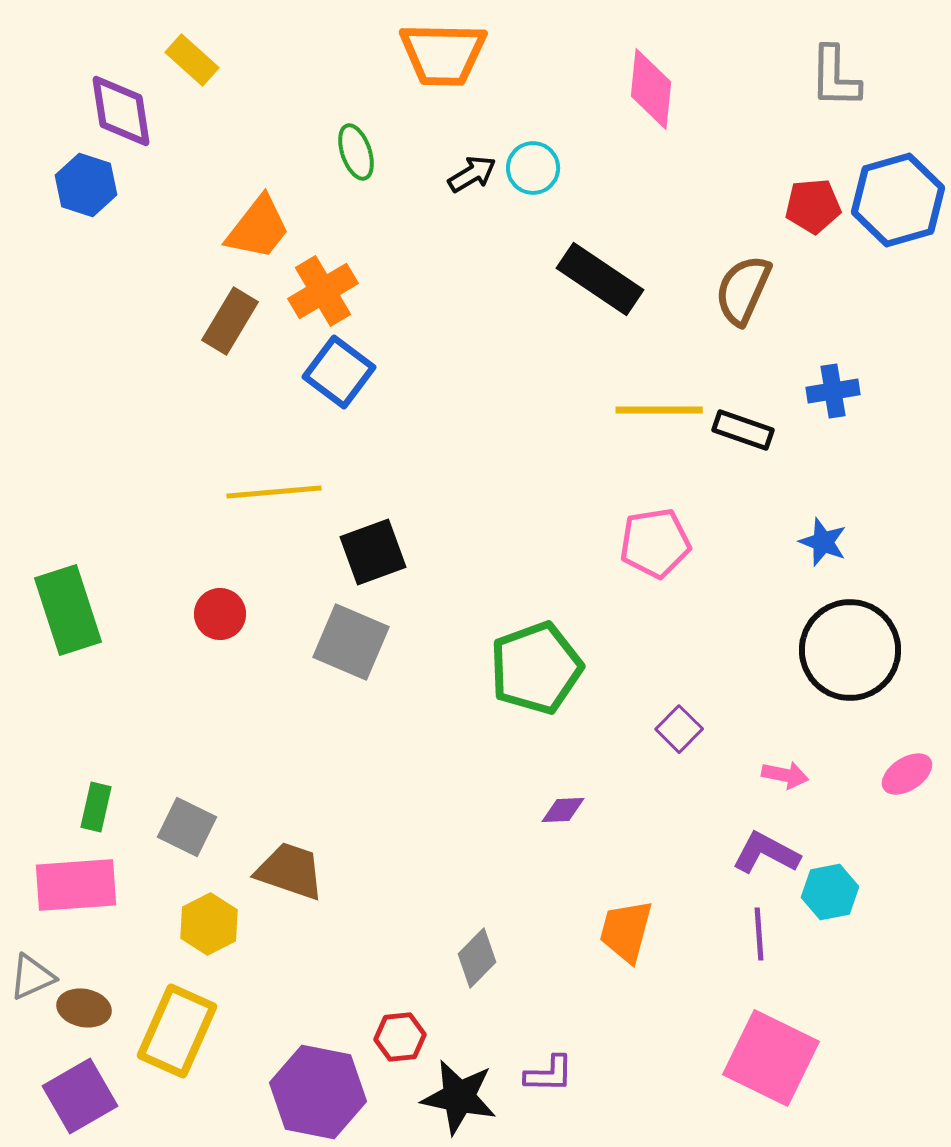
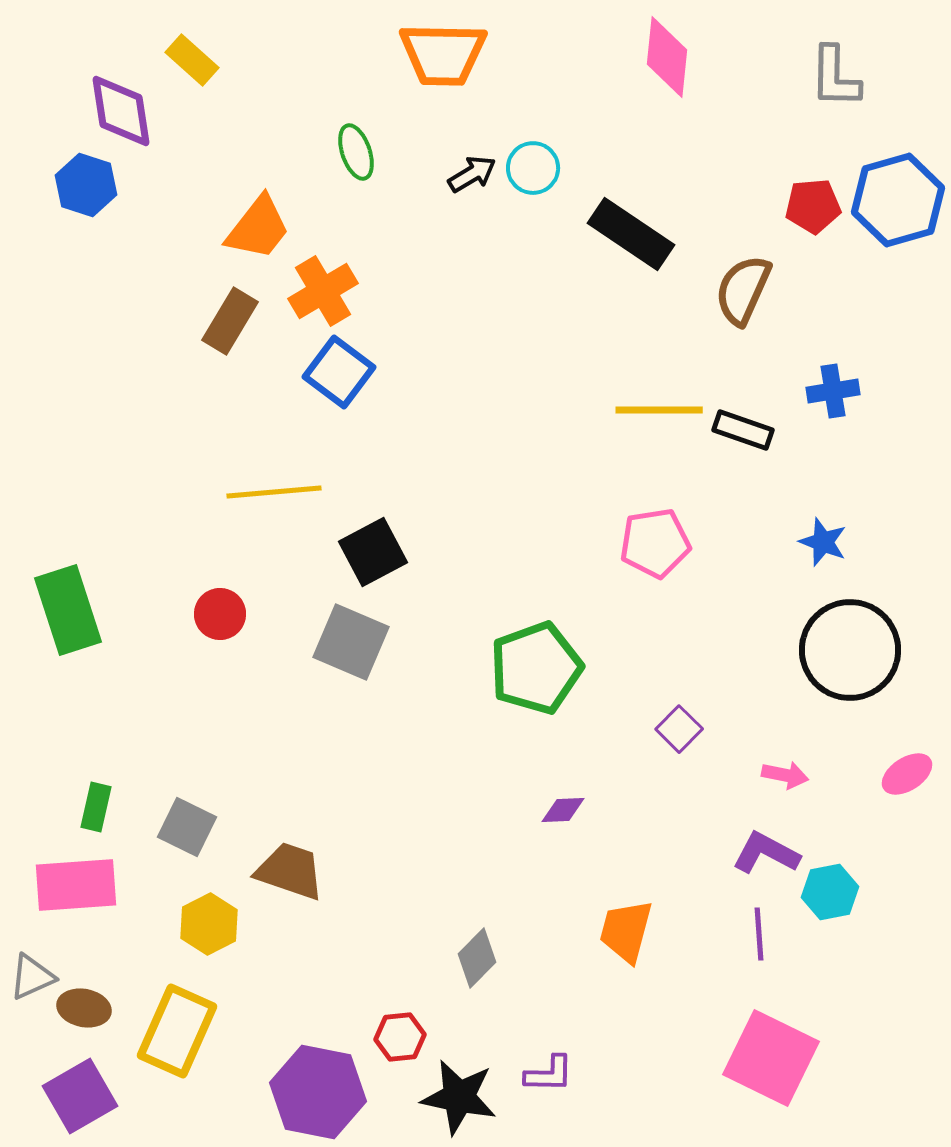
pink diamond at (651, 89): moved 16 px right, 32 px up
black rectangle at (600, 279): moved 31 px right, 45 px up
black square at (373, 552): rotated 8 degrees counterclockwise
